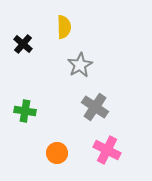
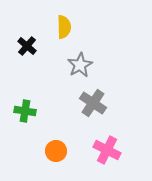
black cross: moved 4 px right, 2 px down
gray cross: moved 2 px left, 4 px up
orange circle: moved 1 px left, 2 px up
